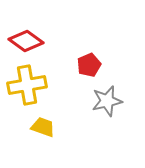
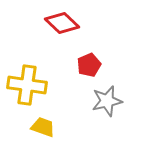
red diamond: moved 36 px right, 18 px up; rotated 8 degrees clockwise
yellow cross: rotated 18 degrees clockwise
